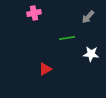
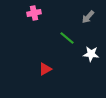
green line: rotated 49 degrees clockwise
